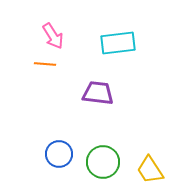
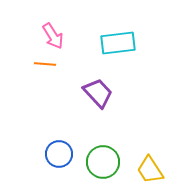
purple trapezoid: rotated 40 degrees clockwise
